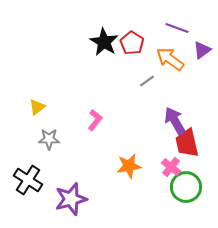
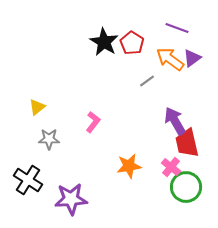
purple triangle: moved 10 px left, 8 px down
pink L-shape: moved 2 px left, 2 px down
purple star: rotated 12 degrees clockwise
